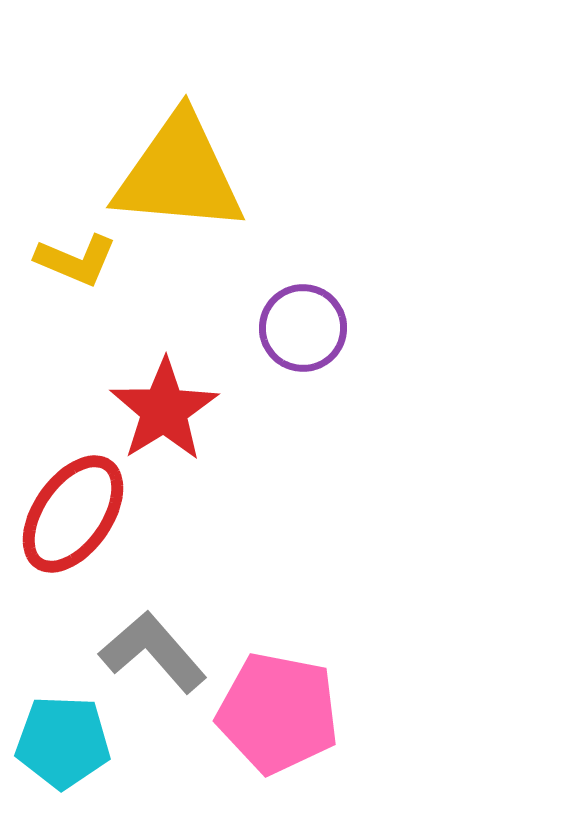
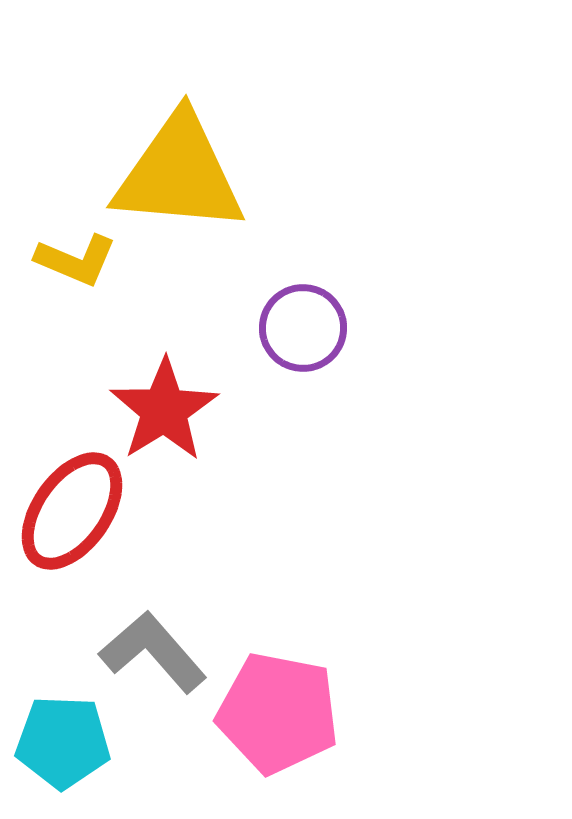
red ellipse: moved 1 px left, 3 px up
